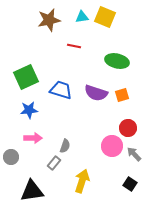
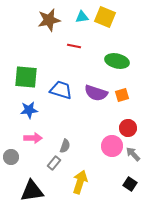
green square: rotated 30 degrees clockwise
gray arrow: moved 1 px left
yellow arrow: moved 2 px left, 1 px down
